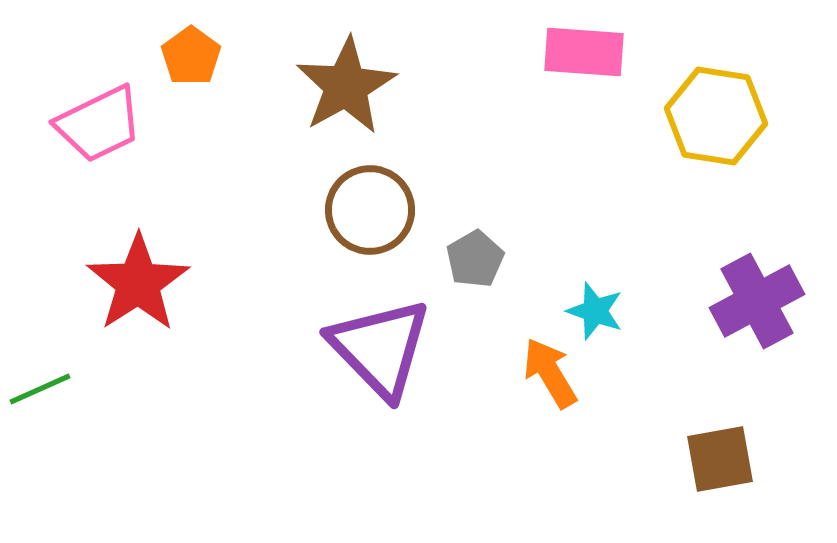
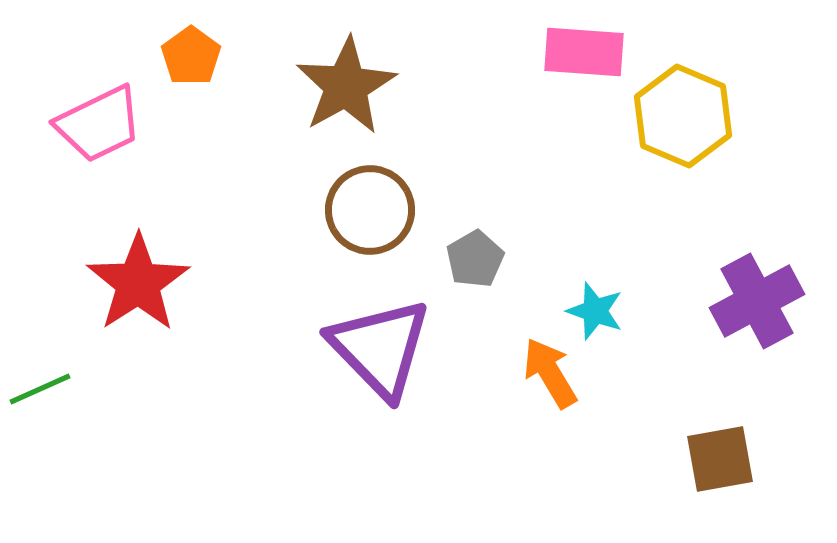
yellow hexagon: moved 33 px left; rotated 14 degrees clockwise
